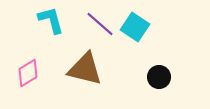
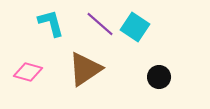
cyan L-shape: moved 3 px down
brown triangle: rotated 48 degrees counterclockwise
pink diamond: moved 1 px up; rotated 48 degrees clockwise
